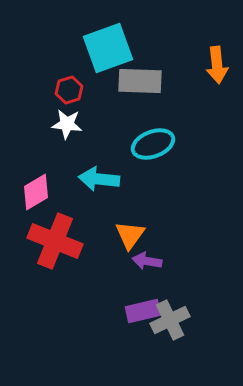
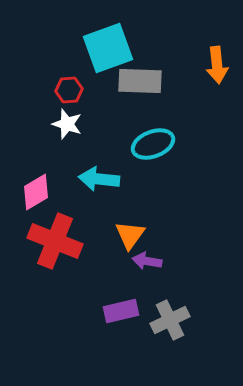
red hexagon: rotated 12 degrees clockwise
white star: rotated 12 degrees clockwise
purple rectangle: moved 22 px left
